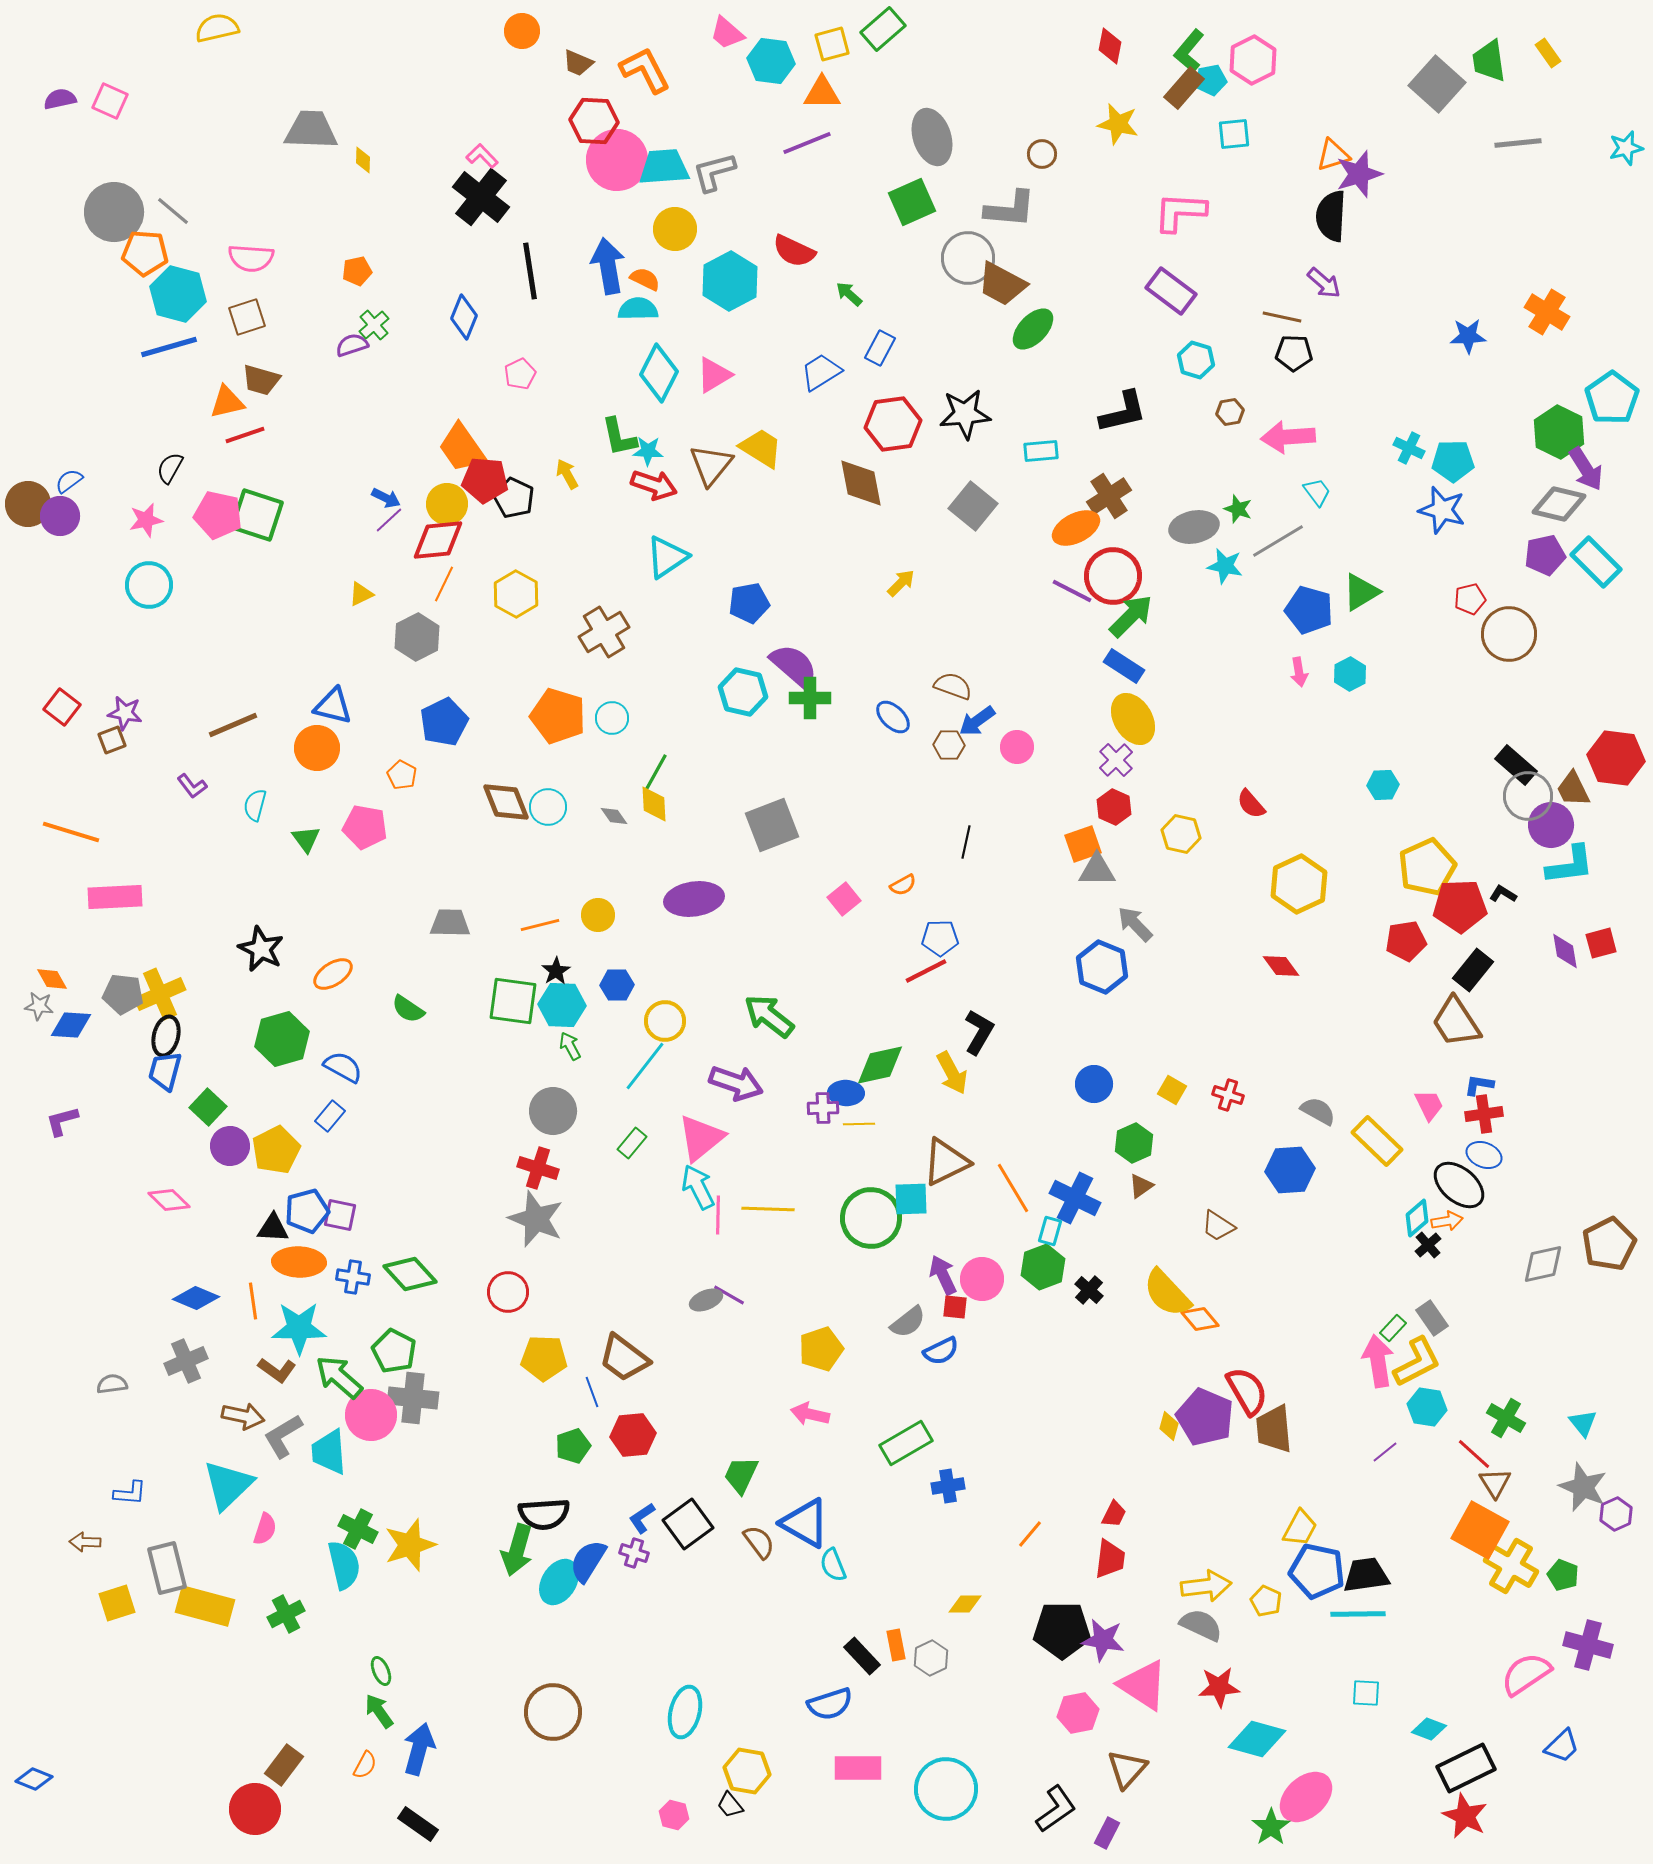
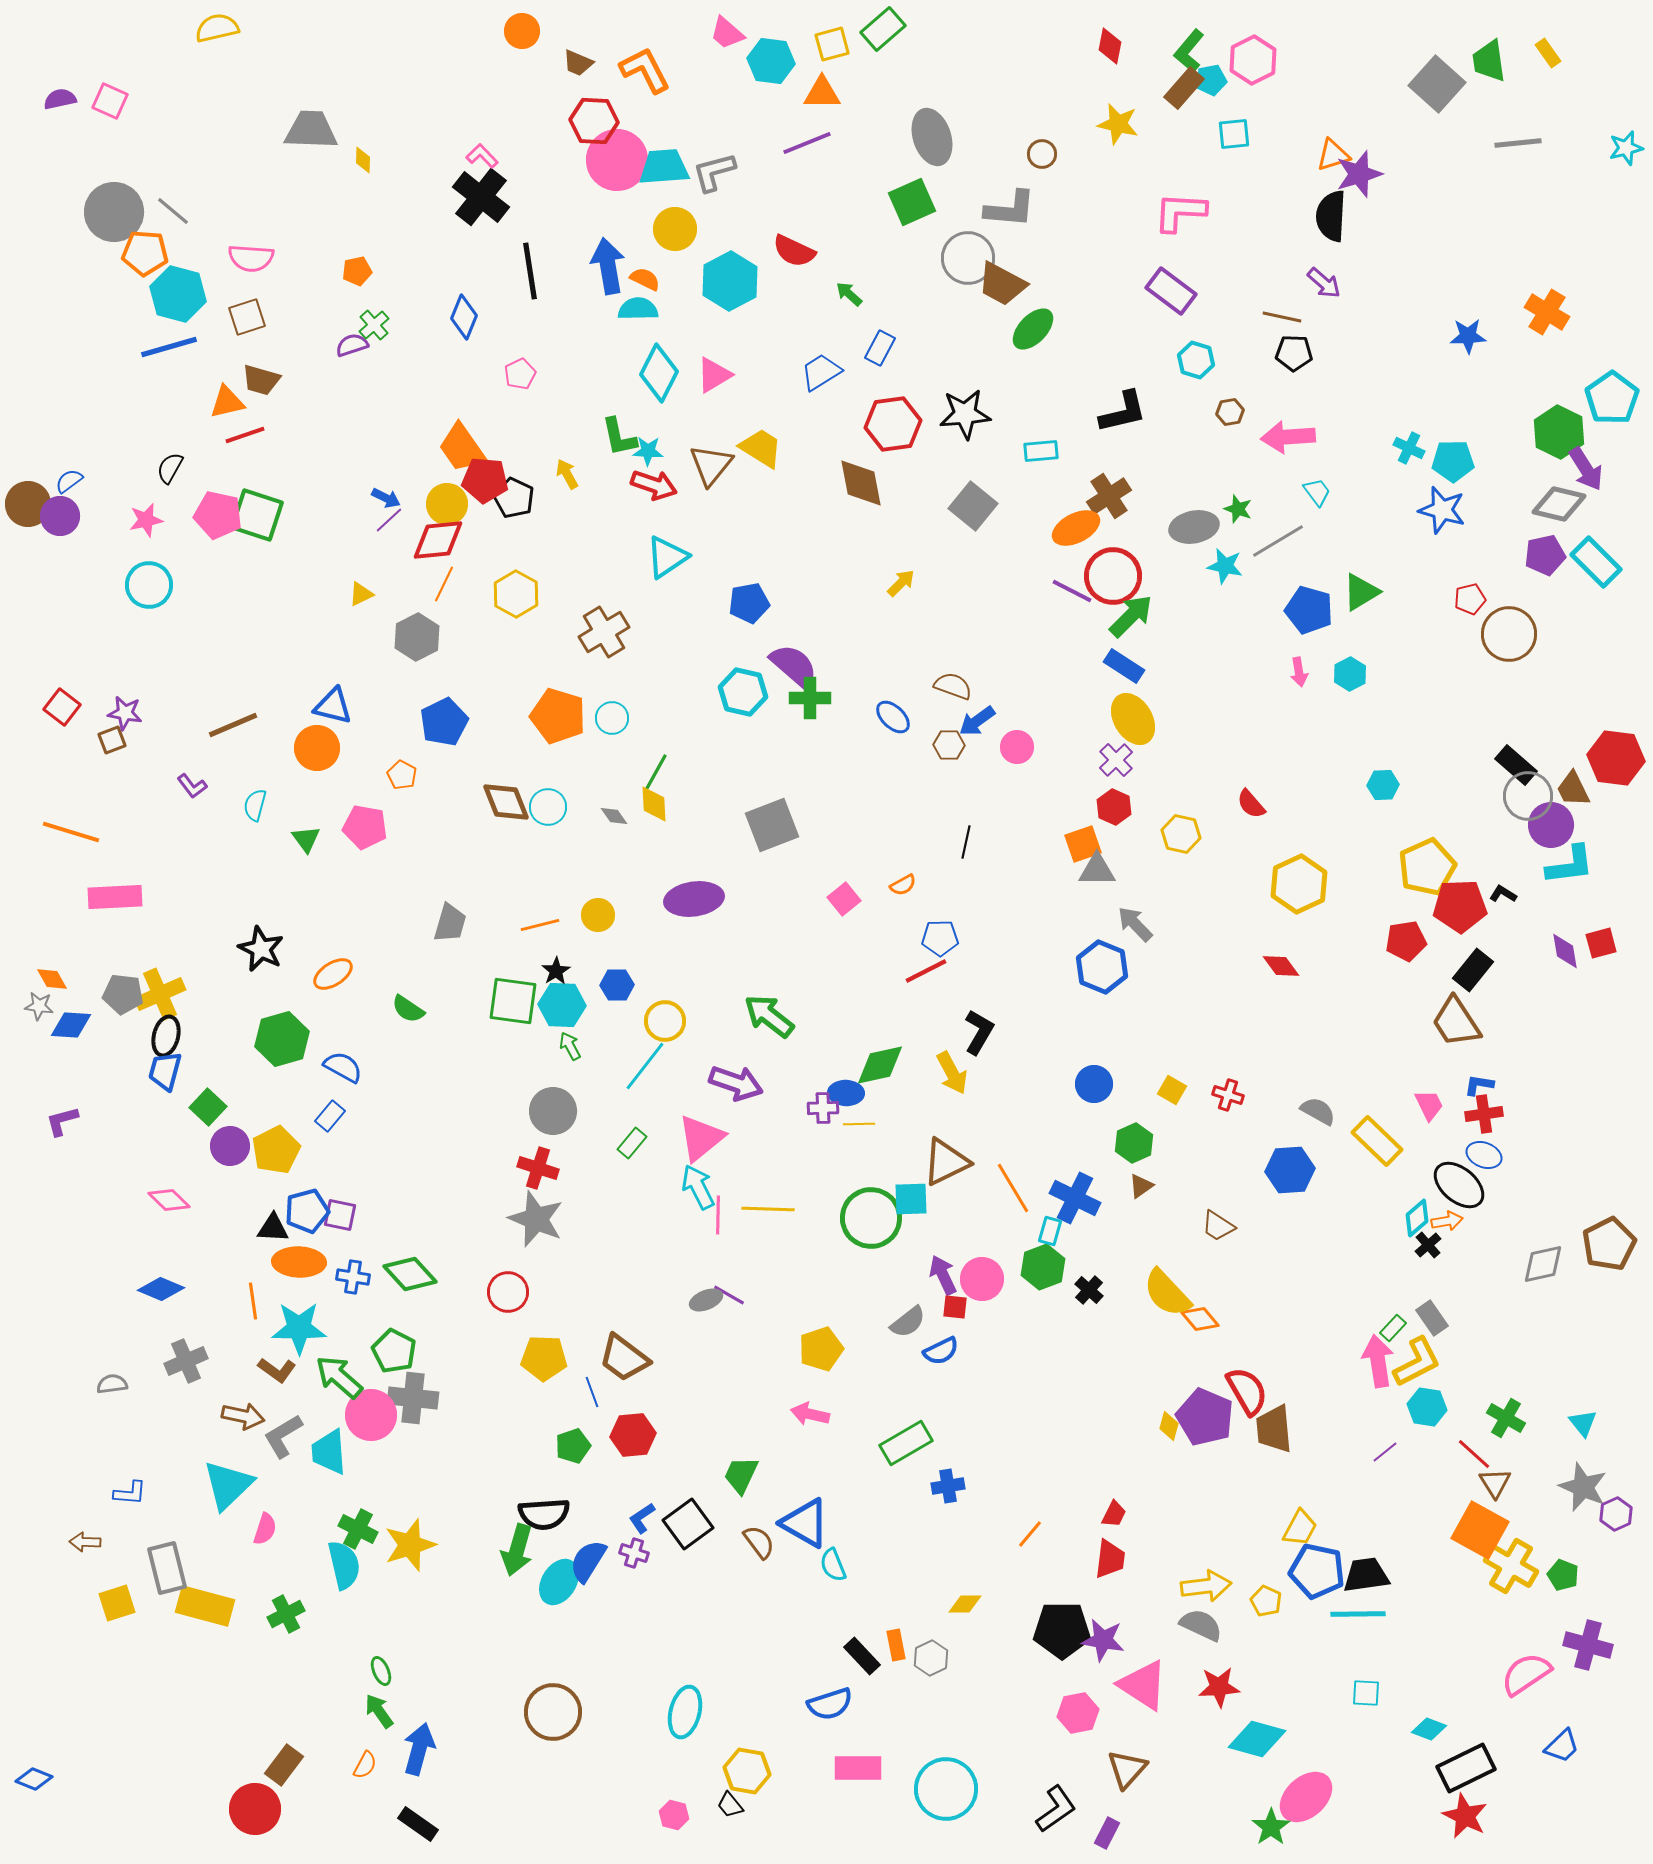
gray trapezoid at (450, 923): rotated 105 degrees clockwise
blue diamond at (196, 1298): moved 35 px left, 9 px up
